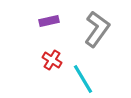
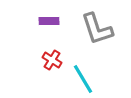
purple rectangle: rotated 12 degrees clockwise
gray L-shape: rotated 126 degrees clockwise
